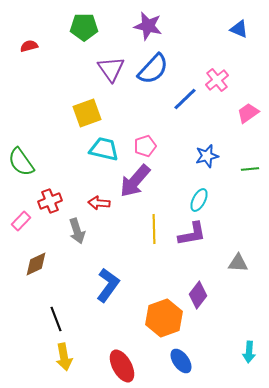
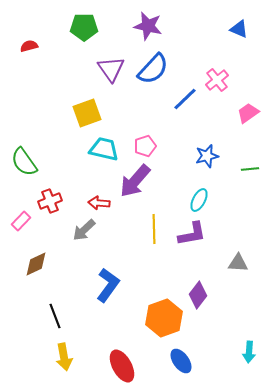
green semicircle: moved 3 px right
gray arrow: moved 7 px right, 1 px up; rotated 65 degrees clockwise
black line: moved 1 px left, 3 px up
